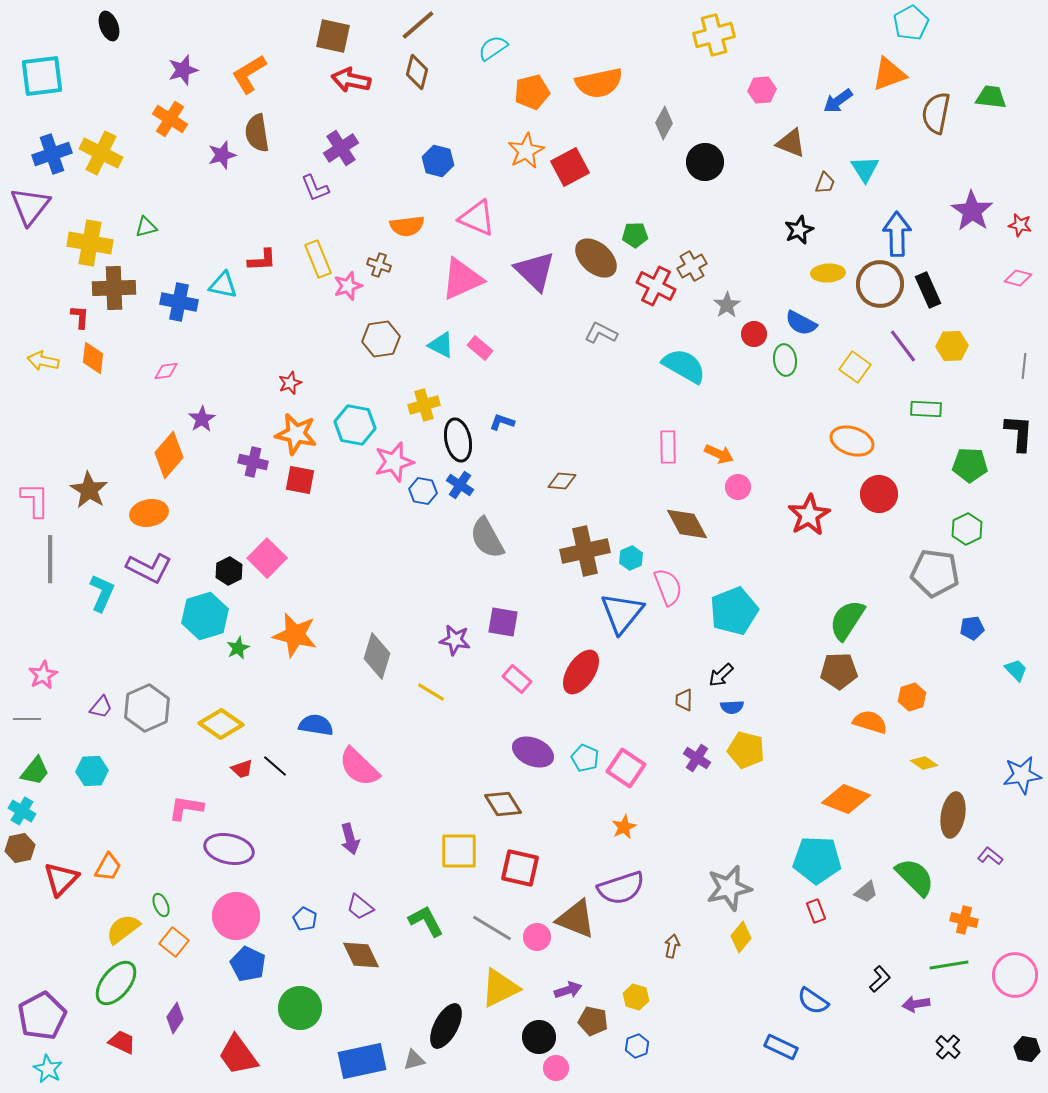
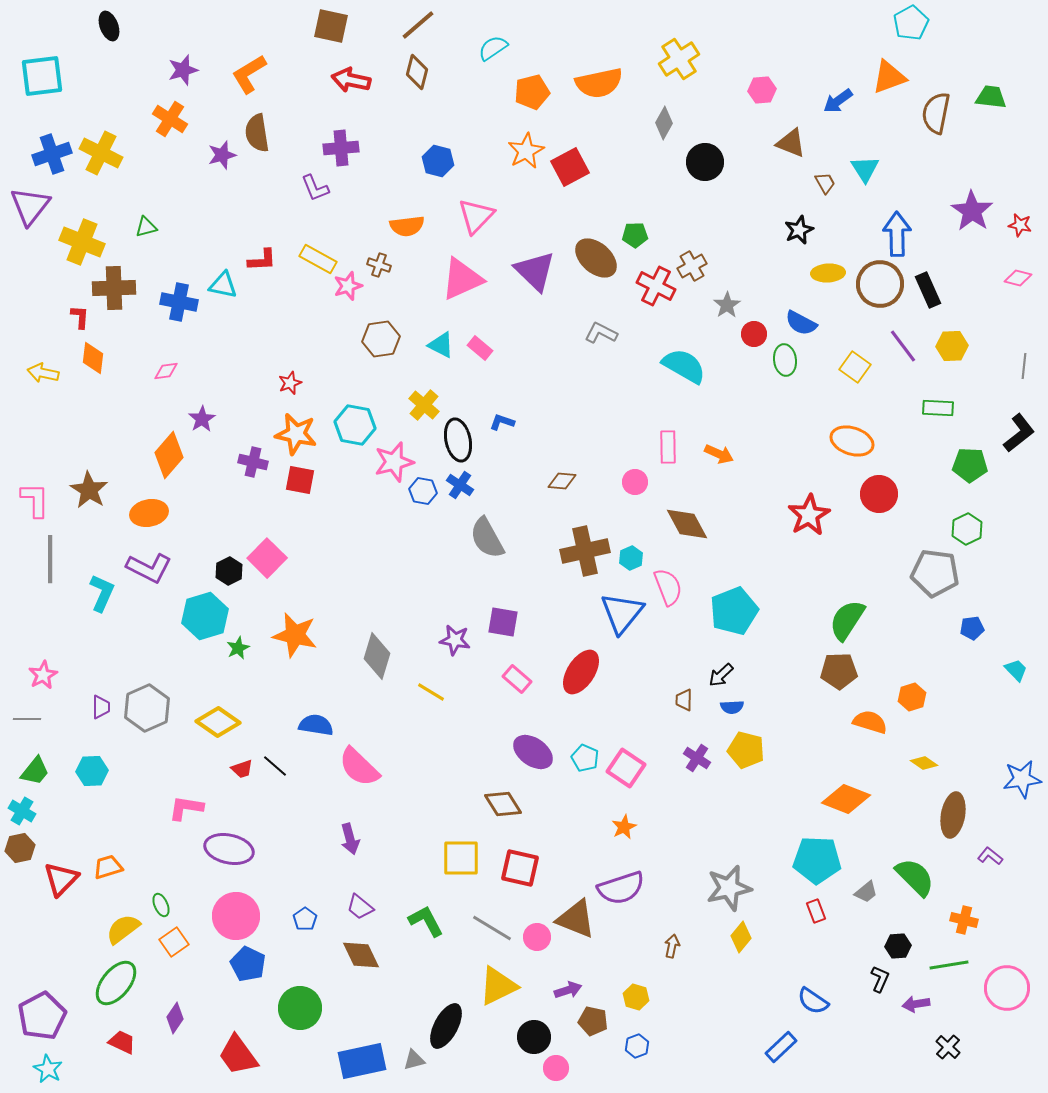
yellow cross at (714, 35): moved 35 px left, 24 px down; rotated 18 degrees counterclockwise
brown square at (333, 36): moved 2 px left, 10 px up
orange triangle at (889, 74): moved 3 px down
purple cross at (341, 148): rotated 28 degrees clockwise
brown trapezoid at (825, 183): rotated 50 degrees counterclockwise
pink triangle at (477, 218): moved 1 px left, 2 px up; rotated 51 degrees clockwise
yellow cross at (90, 243): moved 8 px left, 1 px up; rotated 12 degrees clockwise
yellow rectangle at (318, 259): rotated 39 degrees counterclockwise
yellow arrow at (43, 361): moved 12 px down
yellow cross at (424, 405): rotated 32 degrees counterclockwise
green rectangle at (926, 409): moved 12 px right, 1 px up
black L-shape at (1019, 433): rotated 48 degrees clockwise
pink circle at (738, 487): moved 103 px left, 5 px up
purple trapezoid at (101, 707): rotated 40 degrees counterclockwise
yellow diamond at (221, 724): moved 3 px left, 2 px up
purple ellipse at (533, 752): rotated 12 degrees clockwise
blue star at (1022, 775): moved 4 px down
yellow square at (459, 851): moved 2 px right, 7 px down
orange trapezoid at (108, 867): rotated 136 degrees counterclockwise
blue pentagon at (305, 919): rotated 10 degrees clockwise
orange square at (174, 942): rotated 16 degrees clockwise
pink circle at (1015, 975): moved 8 px left, 13 px down
black L-shape at (880, 979): rotated 24 degrees counterclockwise
yellow triangle at (500, 988): moved 2 px left, 2 px up
black circle at (539, 1037): moved 5 px left
blue rectangle at (781, 1047): rotated 68 degrees counterclockwise
black hexagon at (1027, 1049): moved 129 px left, 103 px up; rotated 15 degrees counterclockwise
